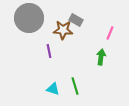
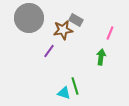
brown star: rotated 12 degrees counterclockwise
purple line: rotated 48 degrees clockwise
cyan triangle: moved 11 px right, 4 px down
